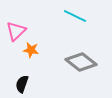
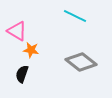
pink triangle: moved 1 px right; rotated 45 degrees counterclockwise
black semicircle: moved 10 px up
